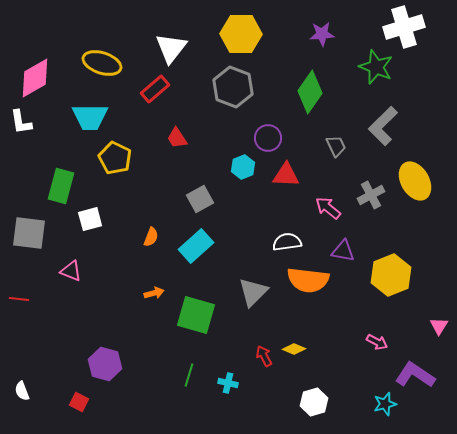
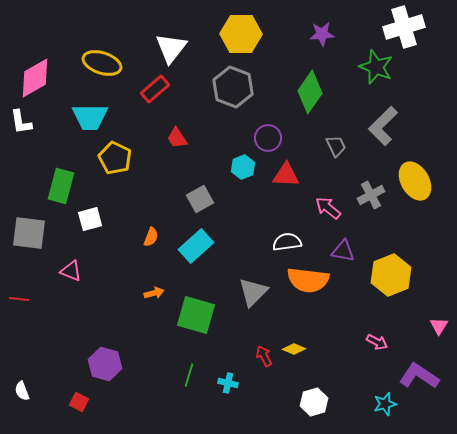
purple L-shape at (415, 375): moved 4 px right, 1 px down
